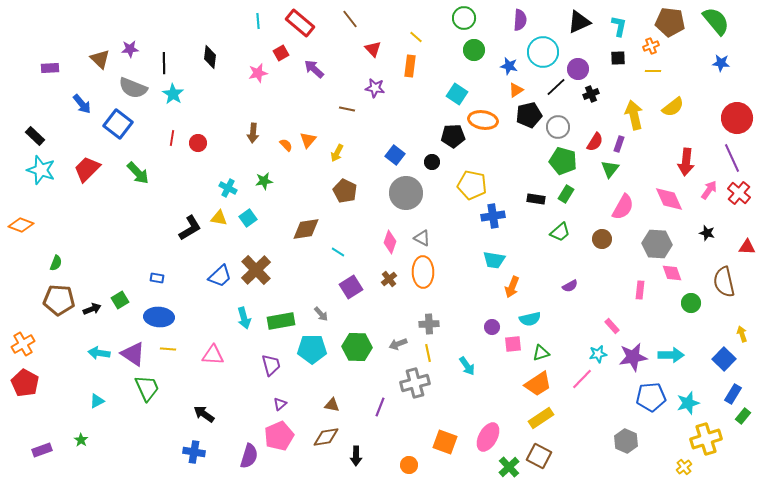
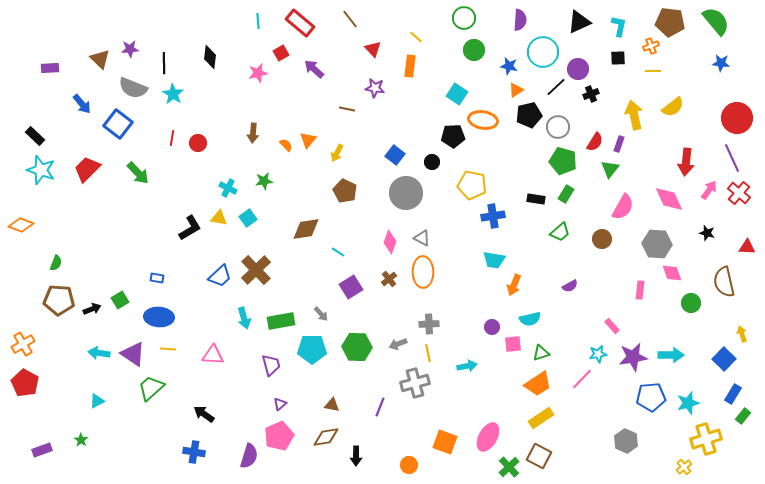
orange arrow at (512, 287): moved 2 px right, 2 px up
cyan arrow at (467, 366): rotated 66 degrees counterclockwise
green trapezoid at (147, 388): moved 4 px right; rotated 108 degrees counterclockwise
